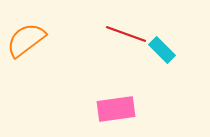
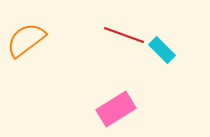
red line: moved 2 px left, 1 px down
pink rectangle: rotated 24 degrees counterclockwise
